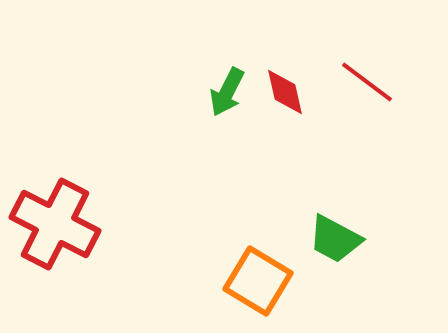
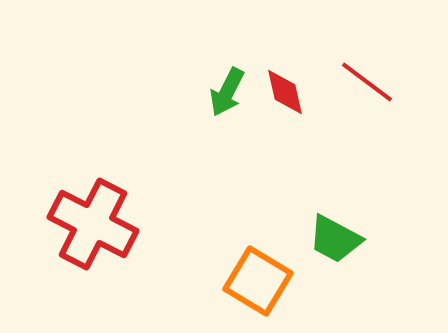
red cross: moved 38 px right
